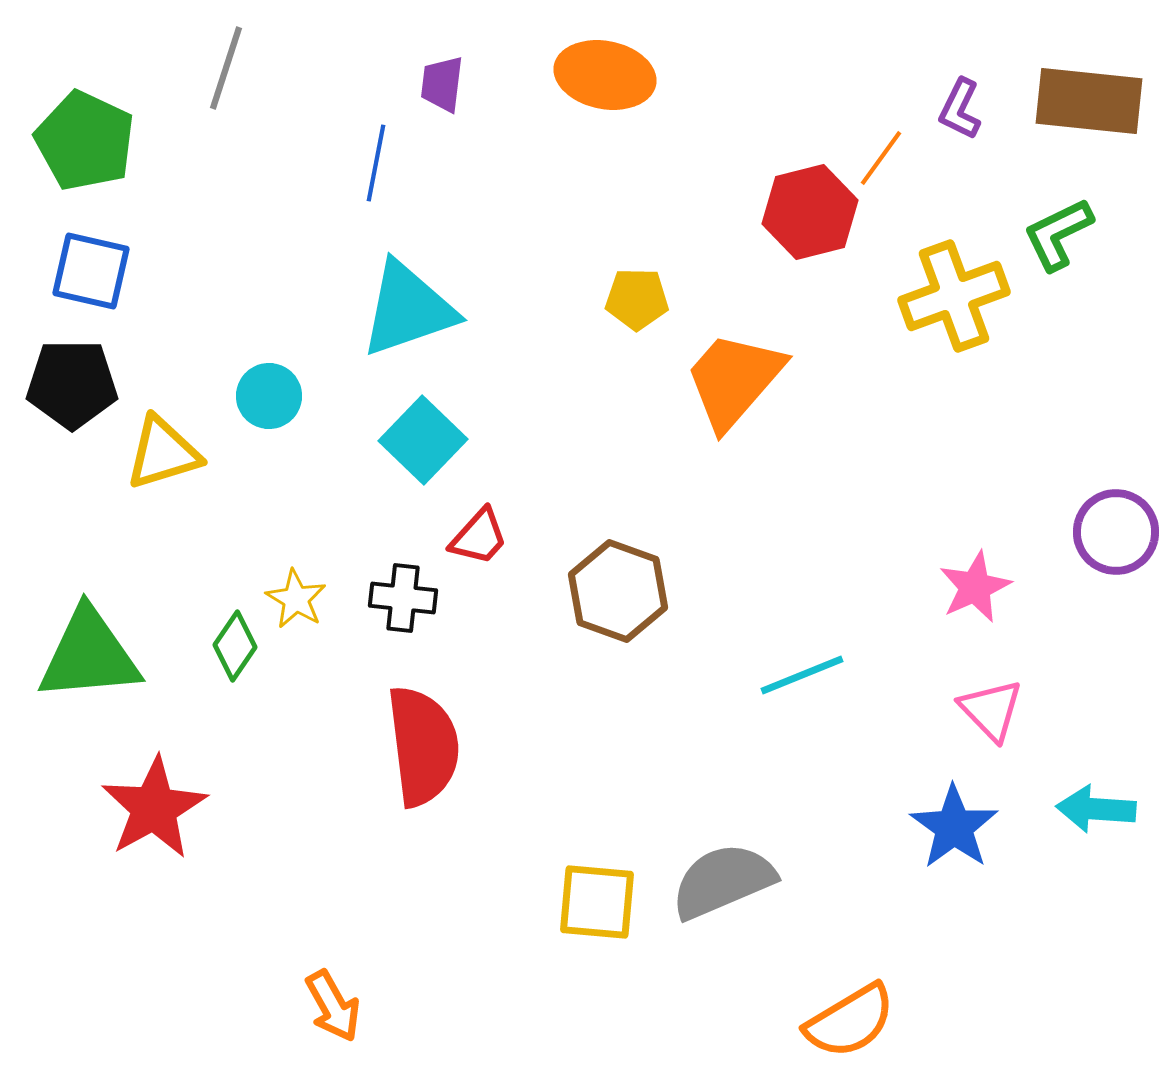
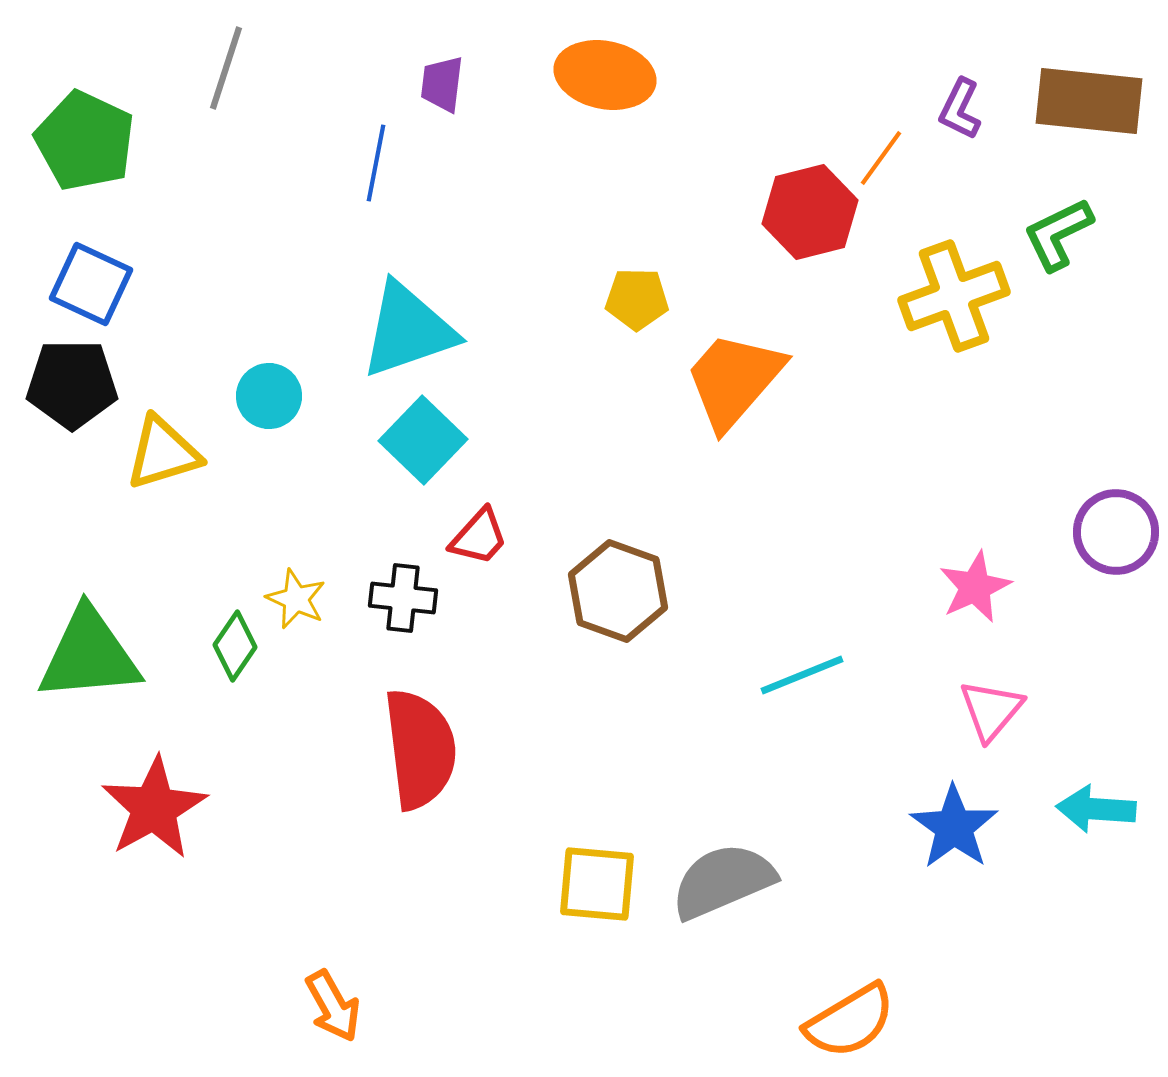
blue square: moved 13 px down; rotated 12 degrees clockwise
cyan triangle: moved 21 px down
yellow star: rotated 6 degrees counterclockwise
pink triangle: rotated 24 degrees clockwise
red semicircle: moved 3 px left, 3 px down
yellow square: moved 18 px up
